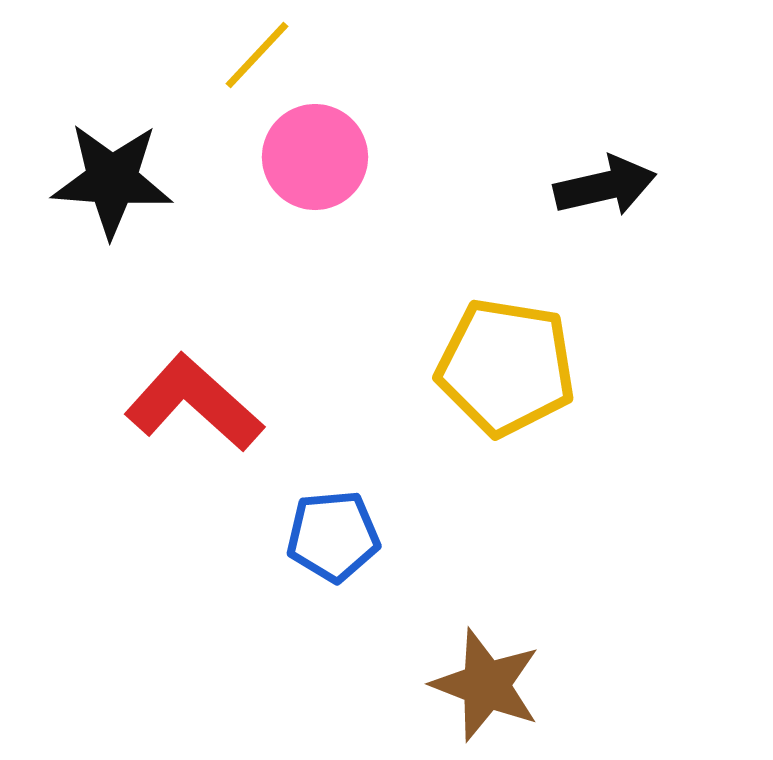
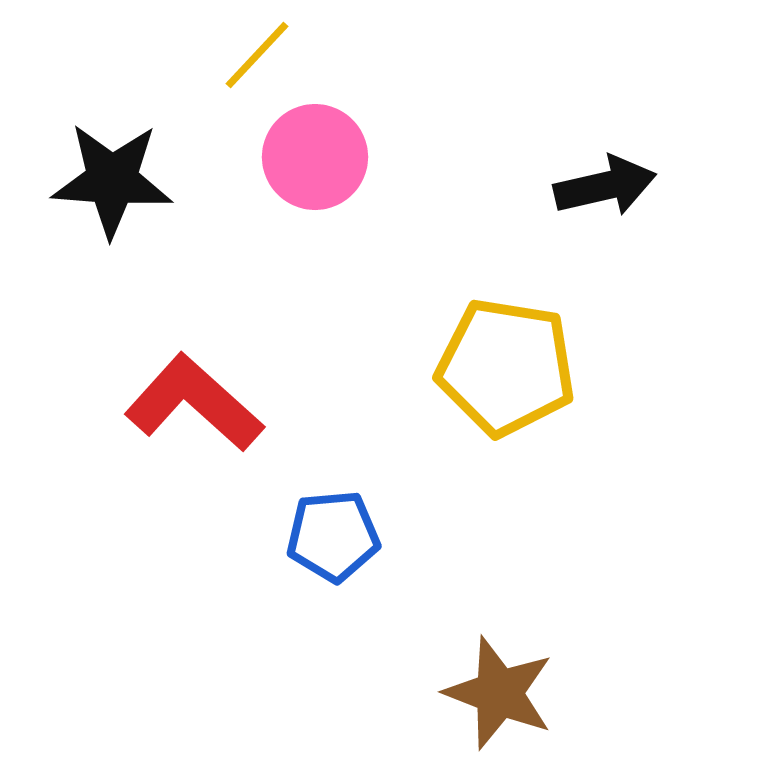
brown star: moved 13 px right, 8 px down
